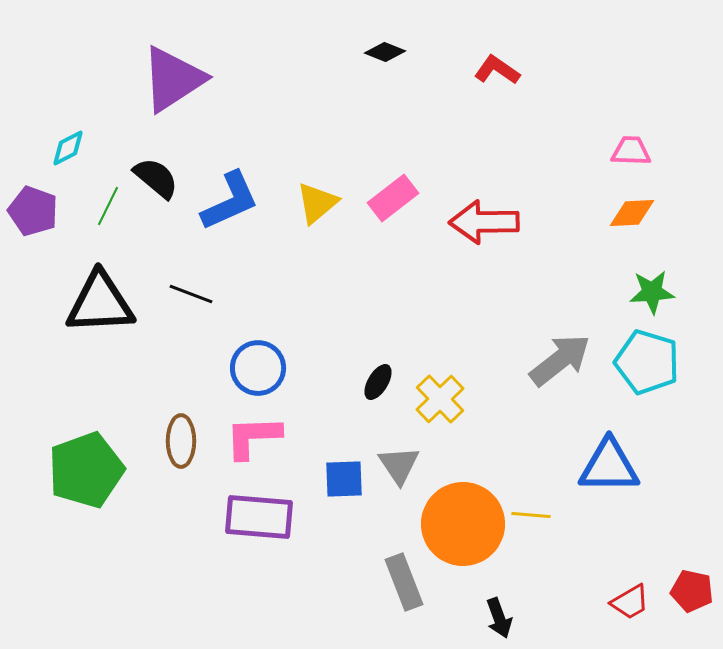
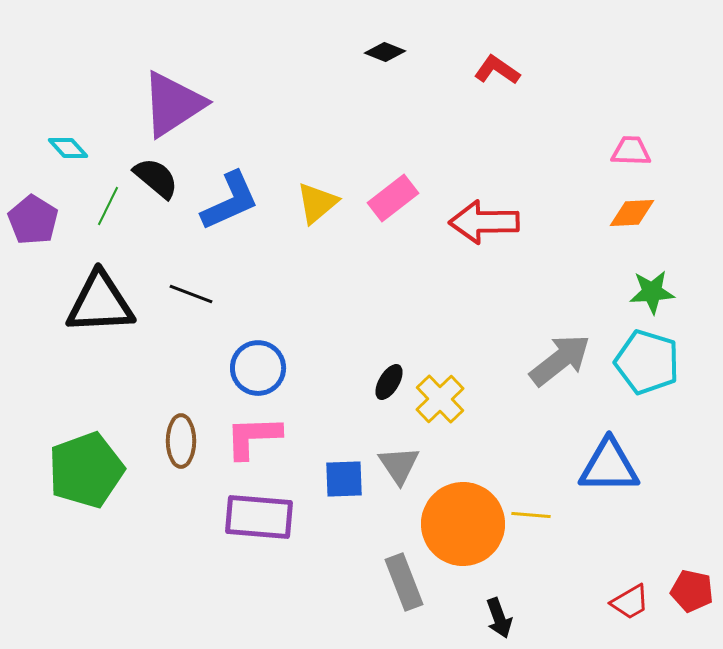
purple triangle: moved 25 px down
cyan diamond: rotated 75 degrees clockwise
purple pentagon: moved 9 px down; rotated 12 degrees clockwise
black ellipse: moved 11 px right
